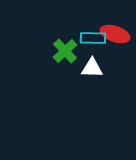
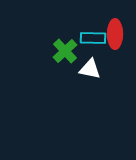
red ellipse: rotated 72 degrees clockwise
white triangle: moved 2 px left, 1 px down; rotated 10 degrees clockwise
